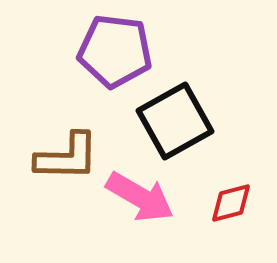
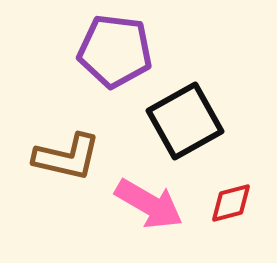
black square: moved 10 px right
brown L-shape: rotated 12 degrees clockwise
pink arrow: moved 9 px right, 7 px down
